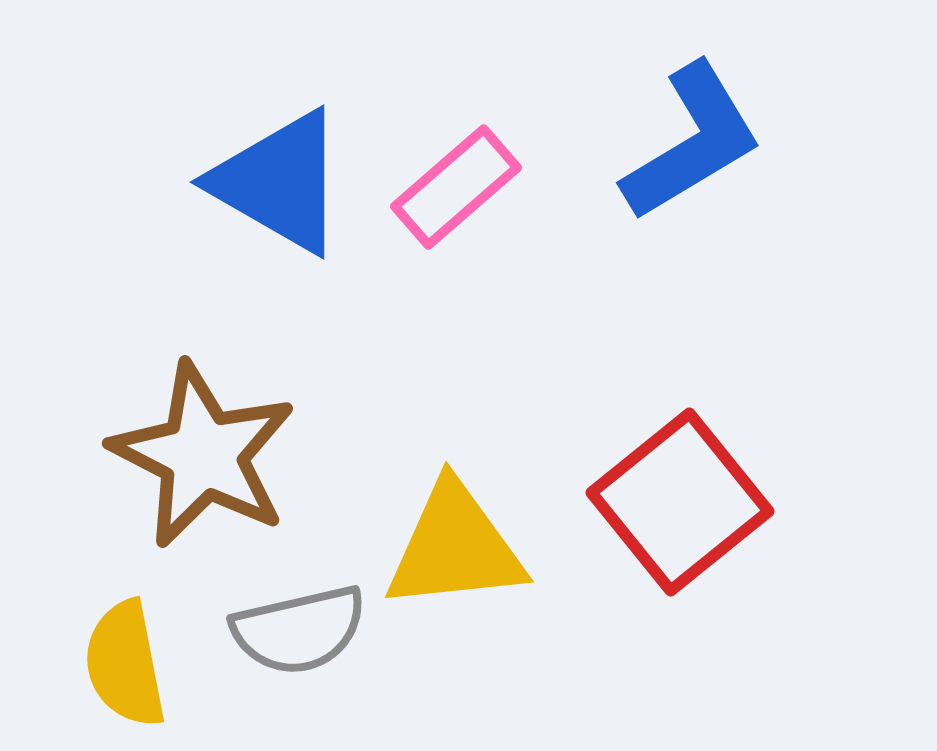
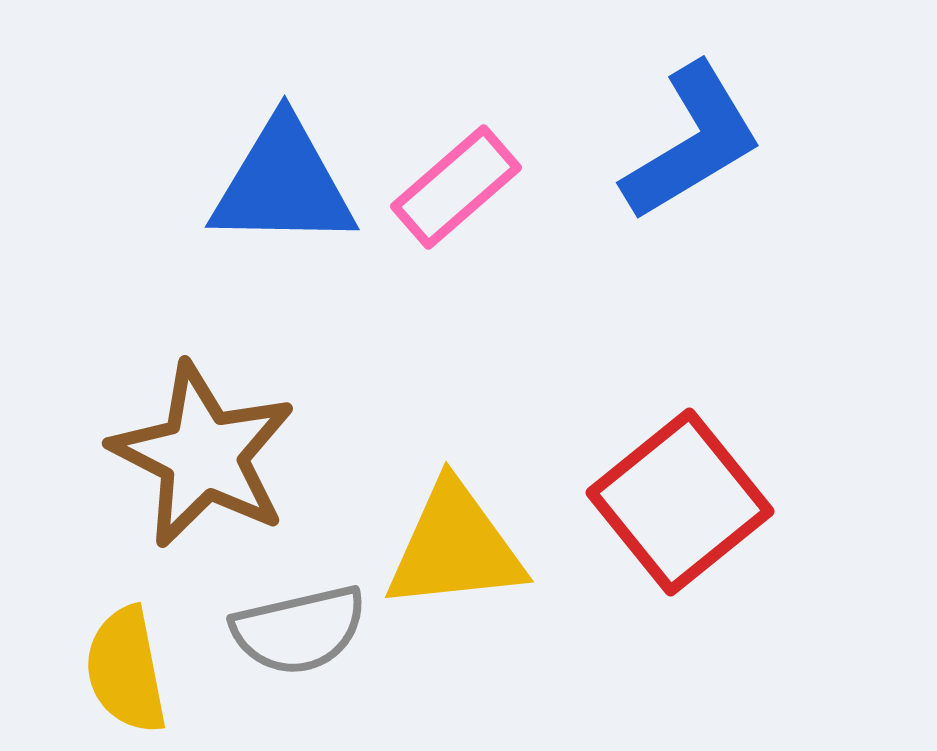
blue triangle: moved 4 px right, 2 px down; rotated 29 degrees counterclockwise
yellow semicircle: moved 1 px right, 6 px down
